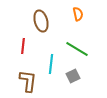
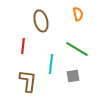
gray square: rotated 16 degrees clockwise
